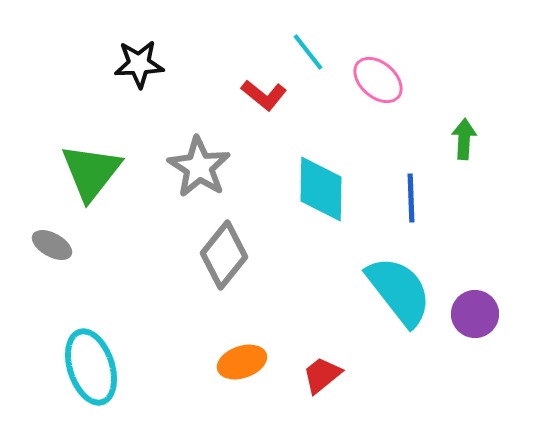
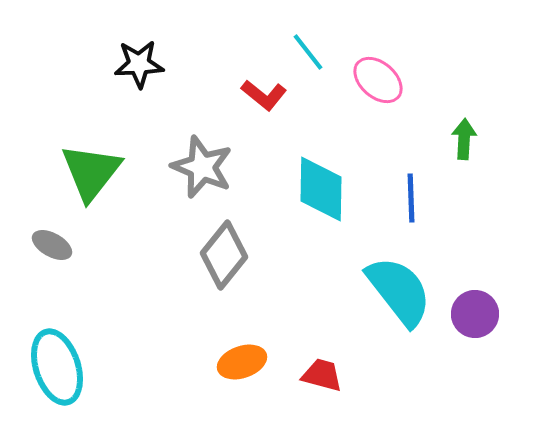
gray star: moved 3 px right; rotated 10 degrees counterclockwise
cyan ellipse: moved 34 px left
red trapezoid: rotated 54 degrees clockwise
